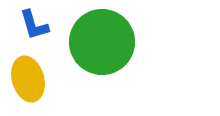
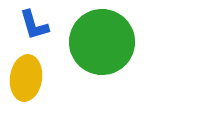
yellow ellipse: moved 2 px left, 1 px up; rotated 24 degrees clockwise
